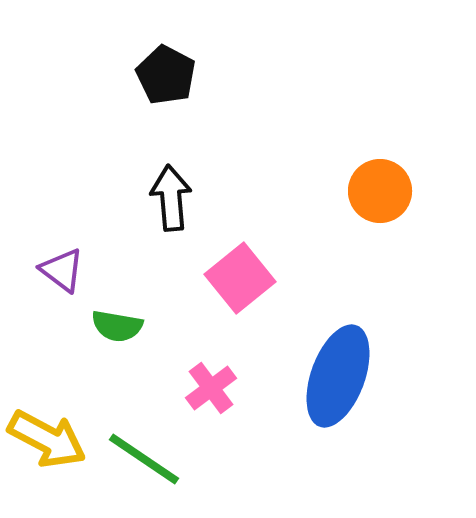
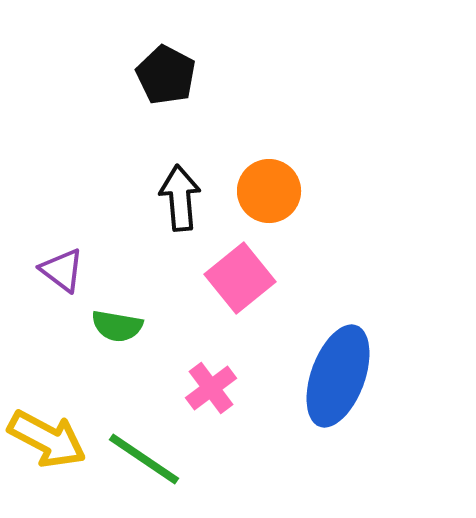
orange circle: moved 111 px left
black arrow: moved 9 px right
